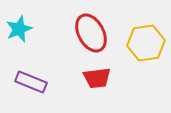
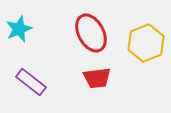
yellow hexagon: rotated 12 degrees counterclockwise
purple rectangle: rotated 16 degrees clockwise
